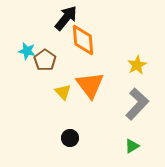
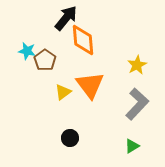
yellow triangle: rotated 36 degrees clockwise
